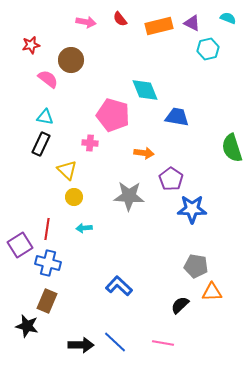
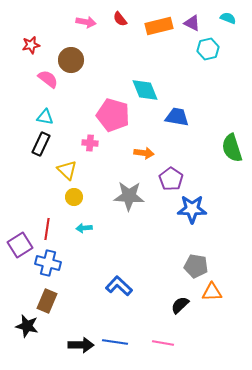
blue line: rotated 35 degrees counterclockwise
